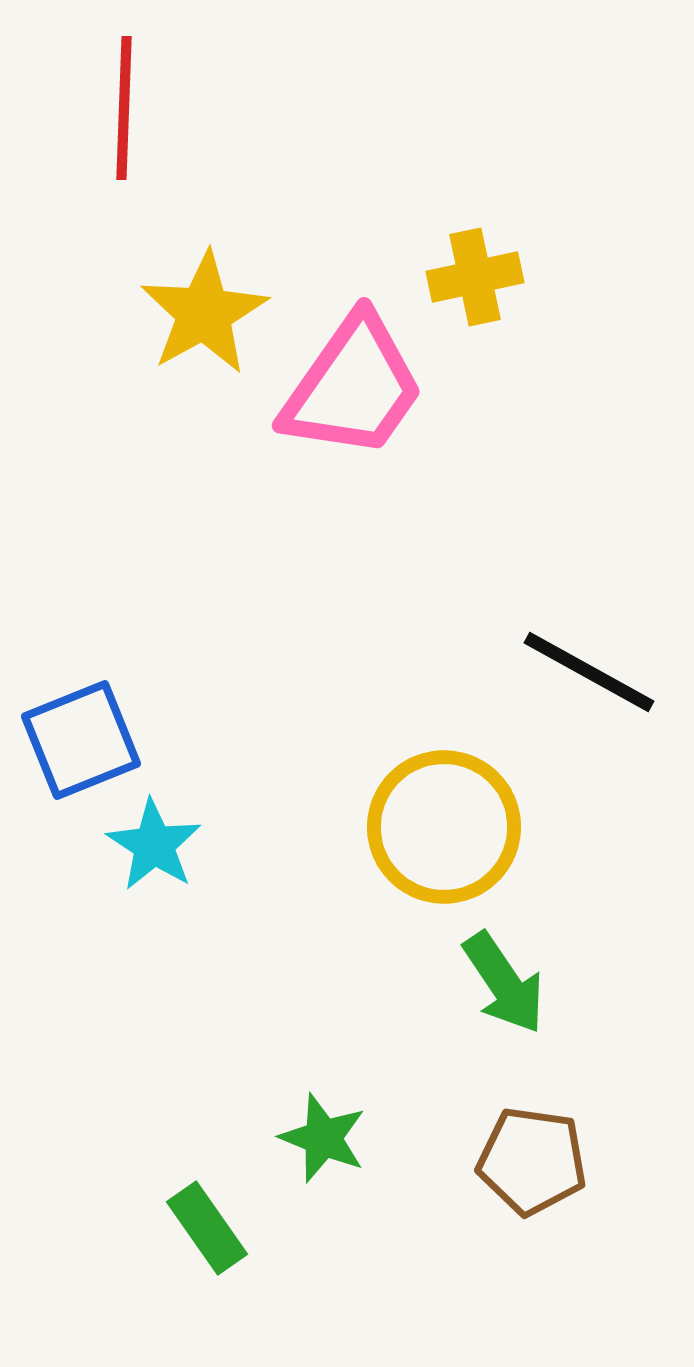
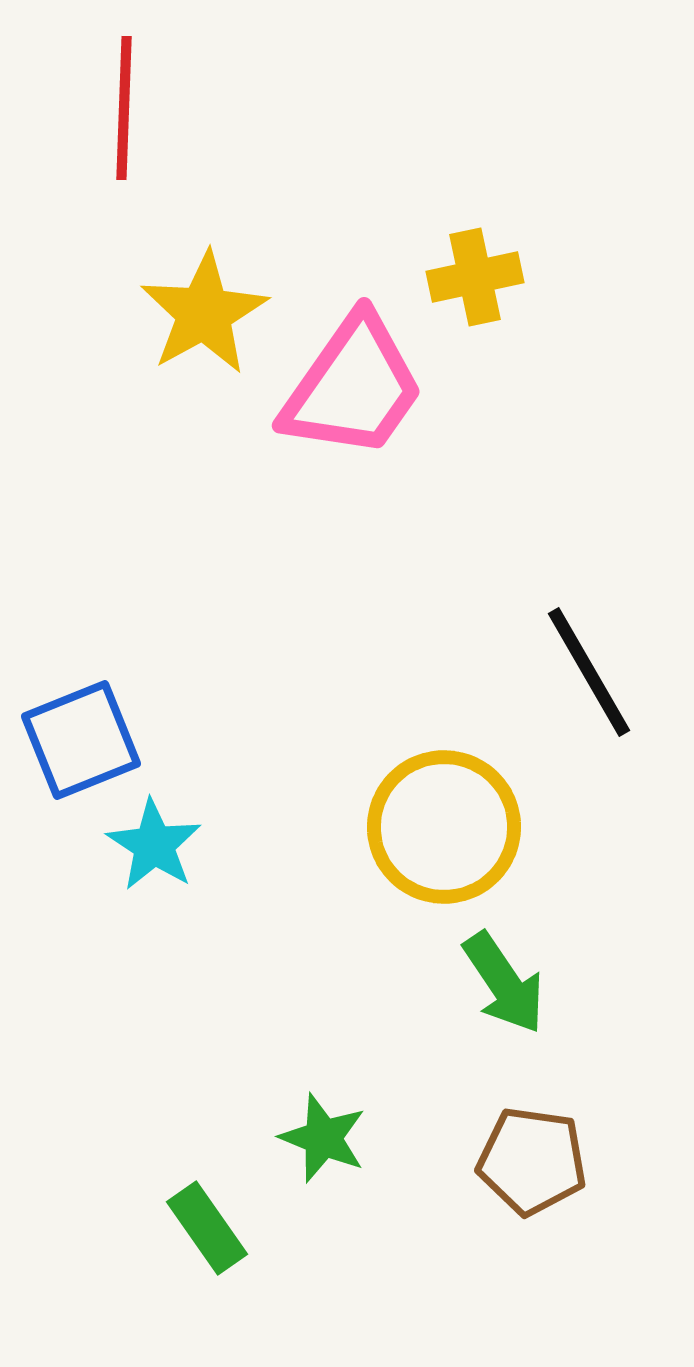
black line: rotated 31 degrees clockwise
